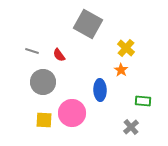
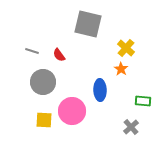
gray square: rotated 16 degrees counterclockwise
orange star: moved 1 px up
pink circle: moved 2 px up
